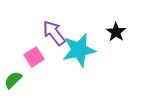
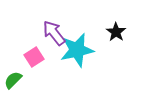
cyan star: moved 2 px left
